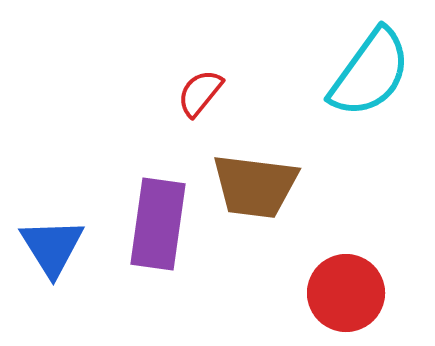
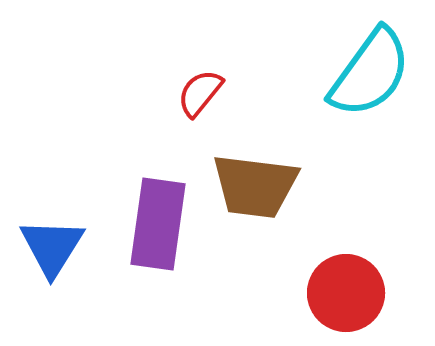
blue triangle: rotated 4 degrees clockwise
